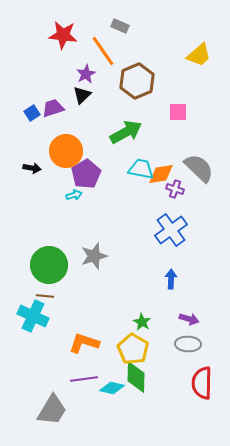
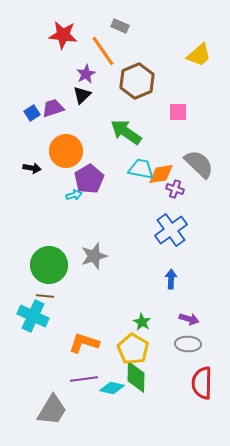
green arrow: rotated 116 degrees counterclockwise
gray semicircle: moved 4 px up
purple pentagon: moved 3 px right, 5 px down
